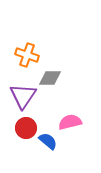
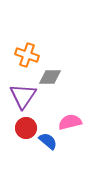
gray diamond: moved 1 px up
